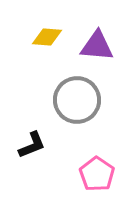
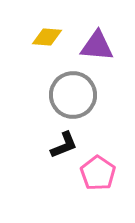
gray circle: moved 4 px left, 5 px up
black L-shape: moved 32 px right
pink pentagon: moved 1 px right, 1 px up
